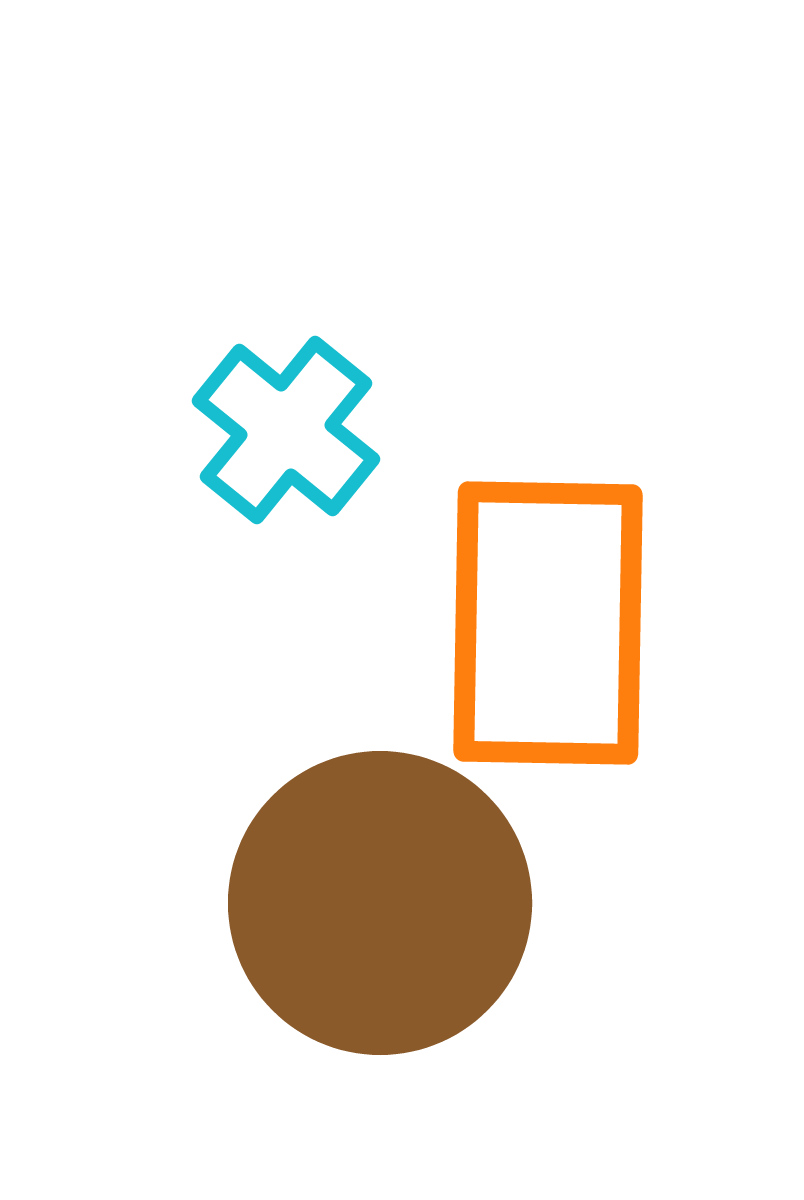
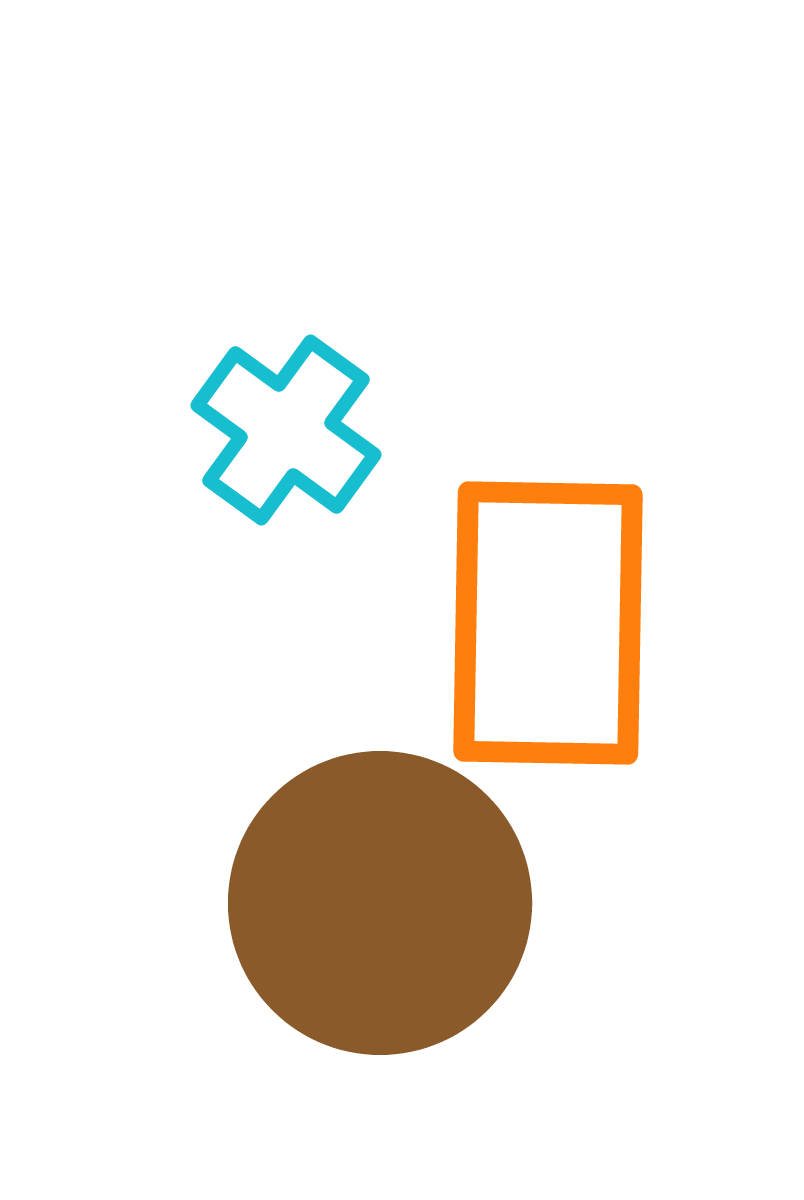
cyan cross: rotated 3 degrees counterclockwise
